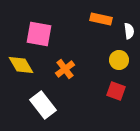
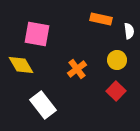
pink square: moved 2 px left
yellow circle: moved 2 px left
orange cross: moved 12 px right
red square: rotated 24 degrees clockwise
